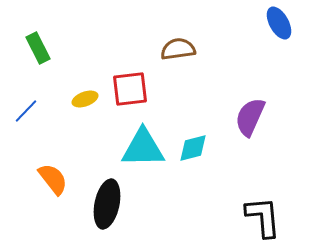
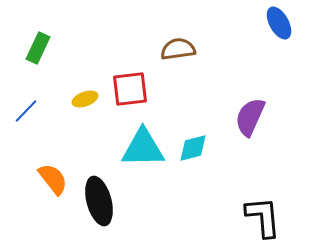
green rectangle: rotated 52 degrees clockwise
black ellipse: moved 8 px left, 3 px up; rotated 27 degrees counterclockwise
